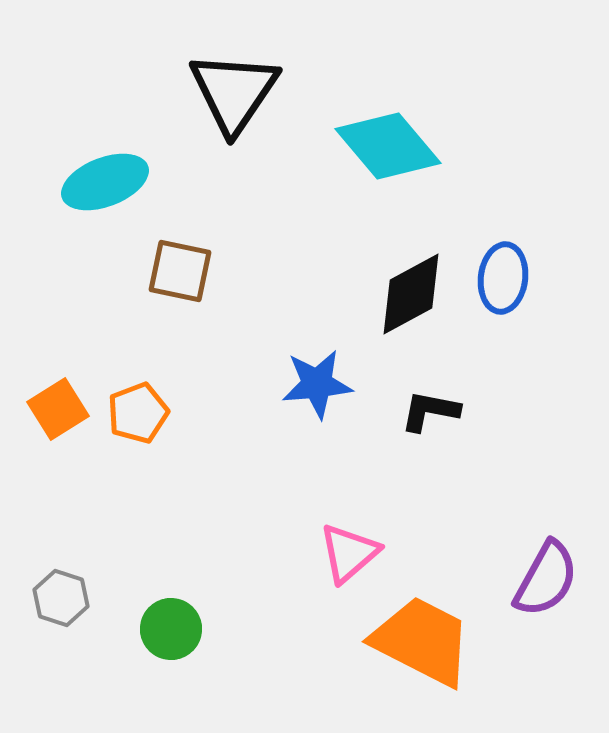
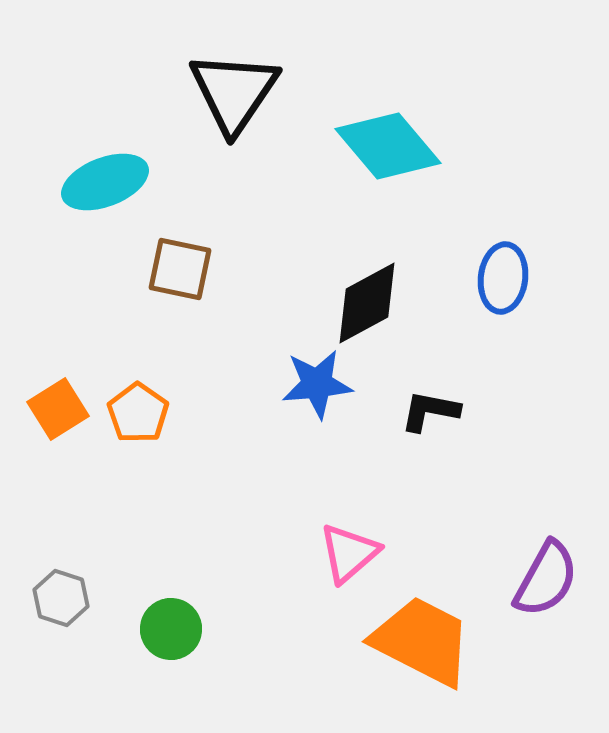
brown square: moved 2 px up
black diamond: moved 44 px left, 9 px down
orange pentagon: rotated 16 degrees counterclockwise
